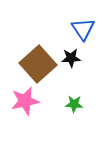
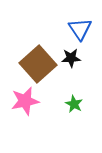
blue triangle: moved 3 px left
green star: rotated 24 degrees clockwise
